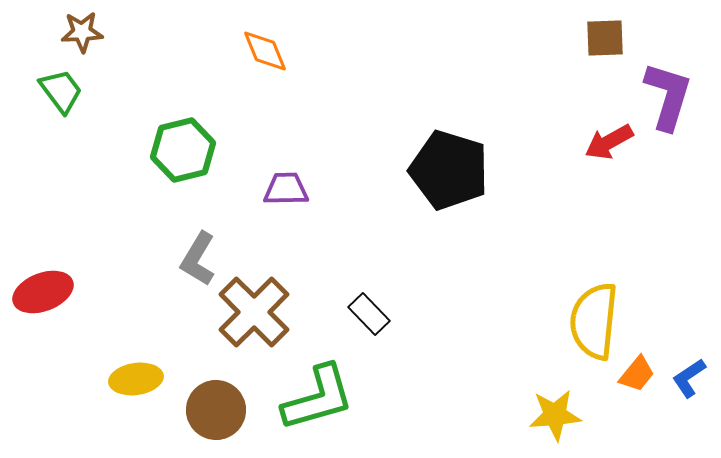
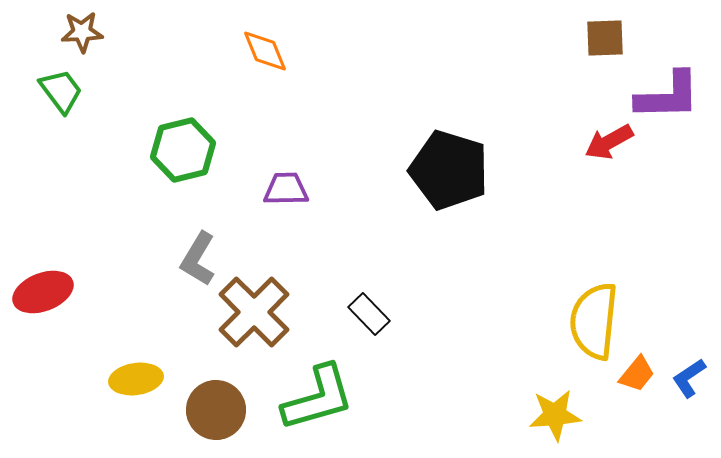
purple L-shape: rotated 72 degrees clockwise
